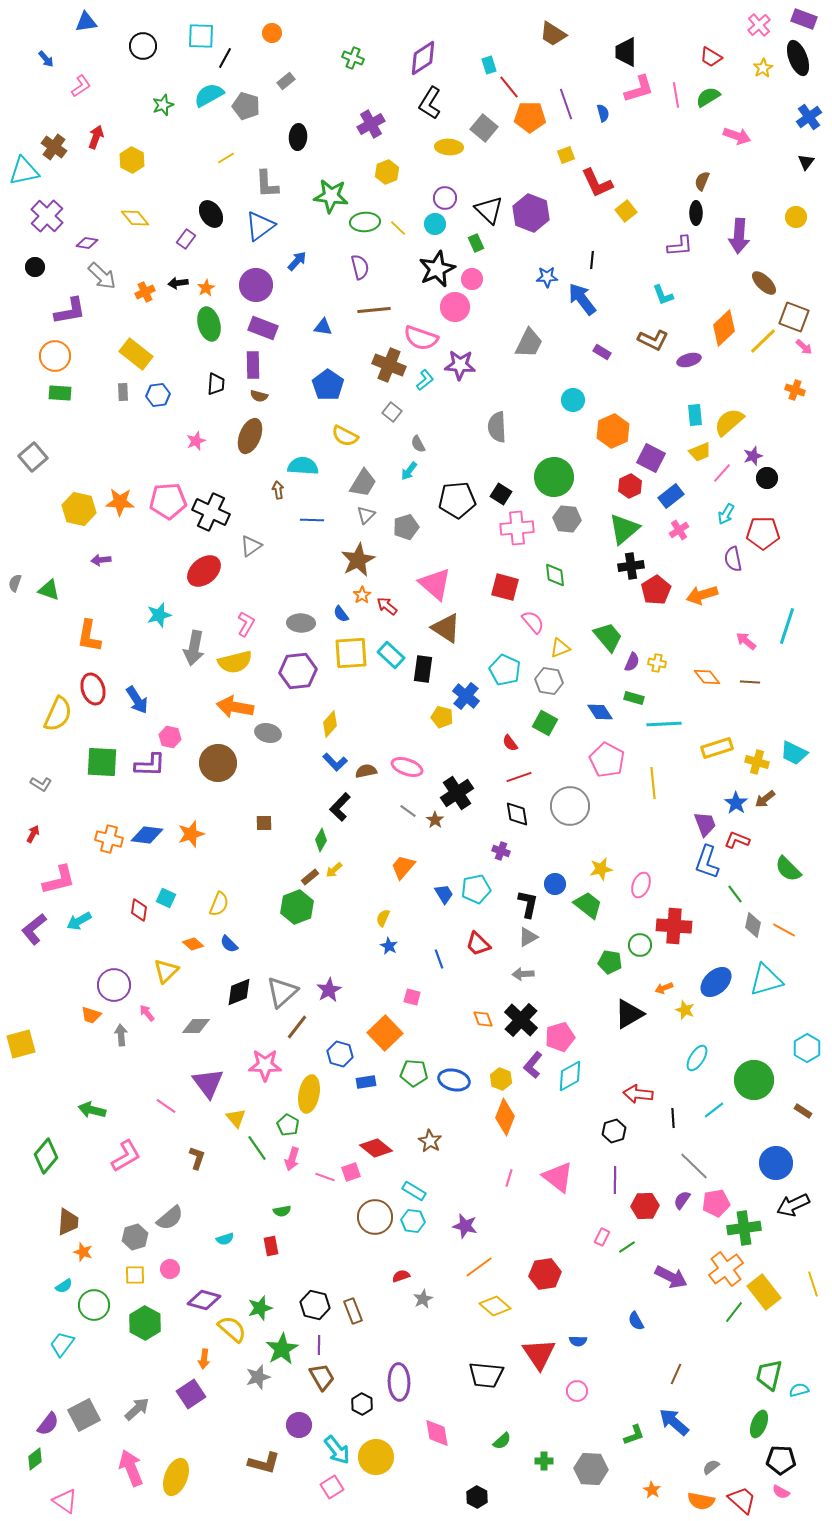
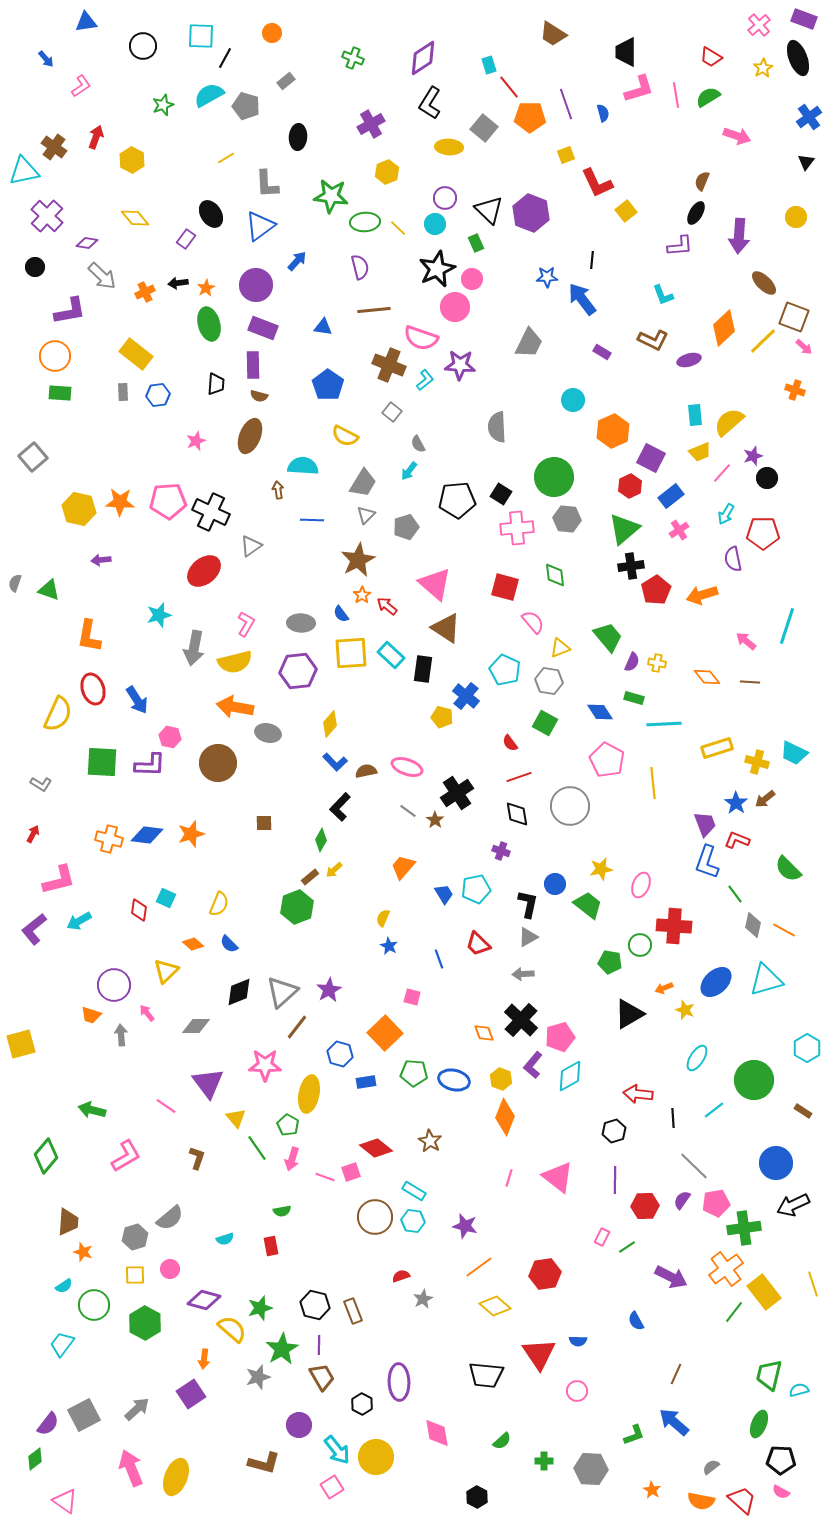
black ellipse at (696, 213): rotated 30 degrees clockwise
orange diamond at (483, 1019): moved 1 px right, 14 px down
